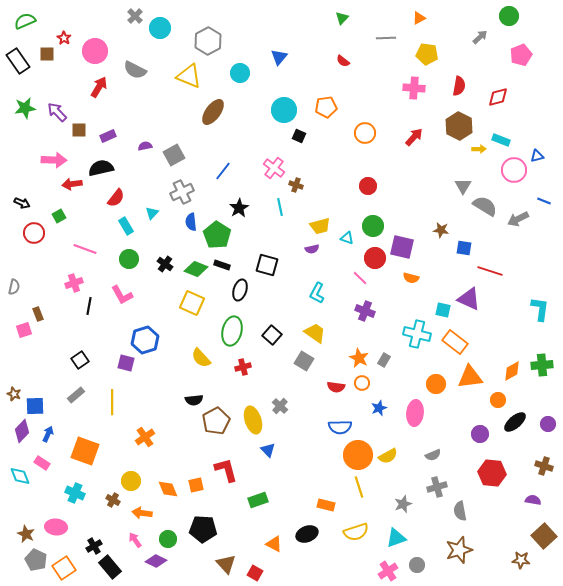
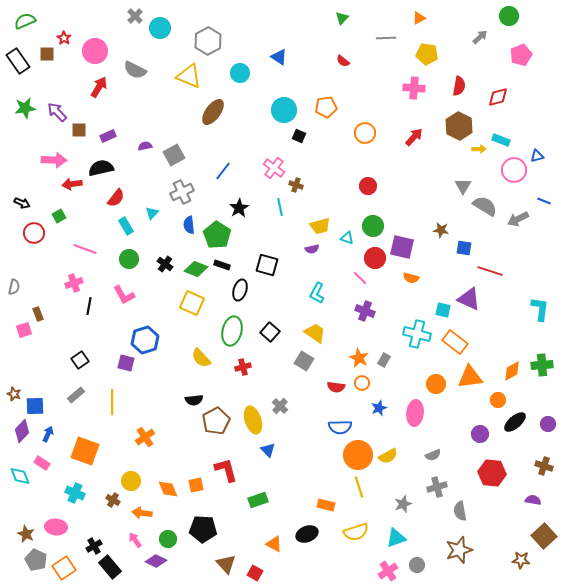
blue triangle at (279, 57): rotated 36 degrees counterclockwise
blue semicircle at (191, 222): moved 2 px left, 3 px down
pink L-shape at (122, 295): moved 2 px right
black square at (272, 335): moved 2 px left, 3 px up
